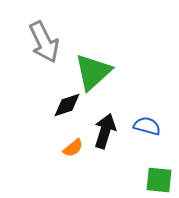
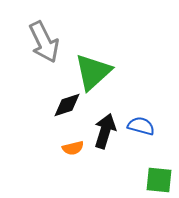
blue semicircle: moved 6 px left
orange semicircle: rotated 25 degrees clockwise
